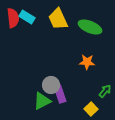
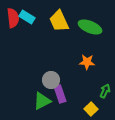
yellow trapezoid: moved 1 px right, 2 px down
gray circle: moved 5 px up
green arrow: rotated 16 degrees counterclockwise
